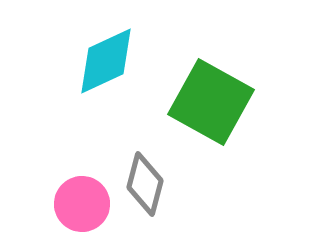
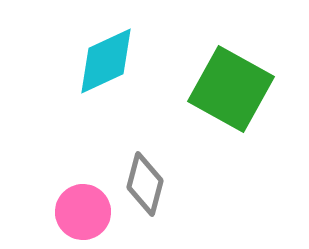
green square: moved 20 px right, 13 px up
pink circle: moved 1 px right, 8 px down
